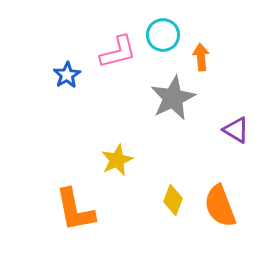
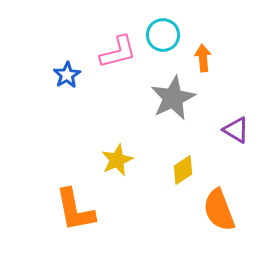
orange arrow: moved 2 px right, 1 px down
yellow diamond: moved 10 px right, 30 px up; rotated 36 degrees clockwise
orange semicircle: moved 1 px left, 4 px down
